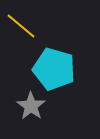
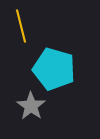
yellow line: rotated 36 degrees clockwise
